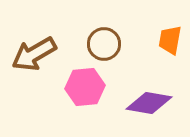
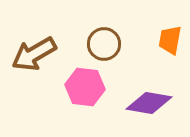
pink hexagon: rotated 12 degrees clockwise
